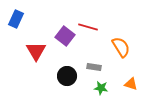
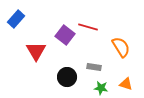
blue rectangle: rotated 18 degrees clockwise
purple square: moved 1 px up
black circle: moved 1 px down
orange triangle: moved 5 px left
